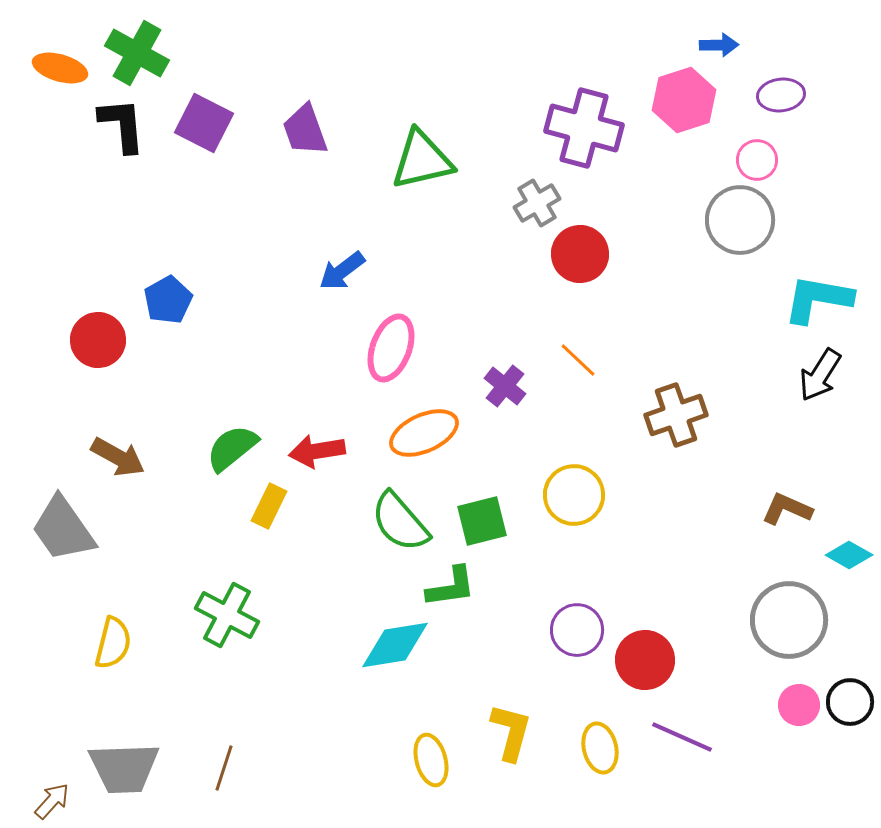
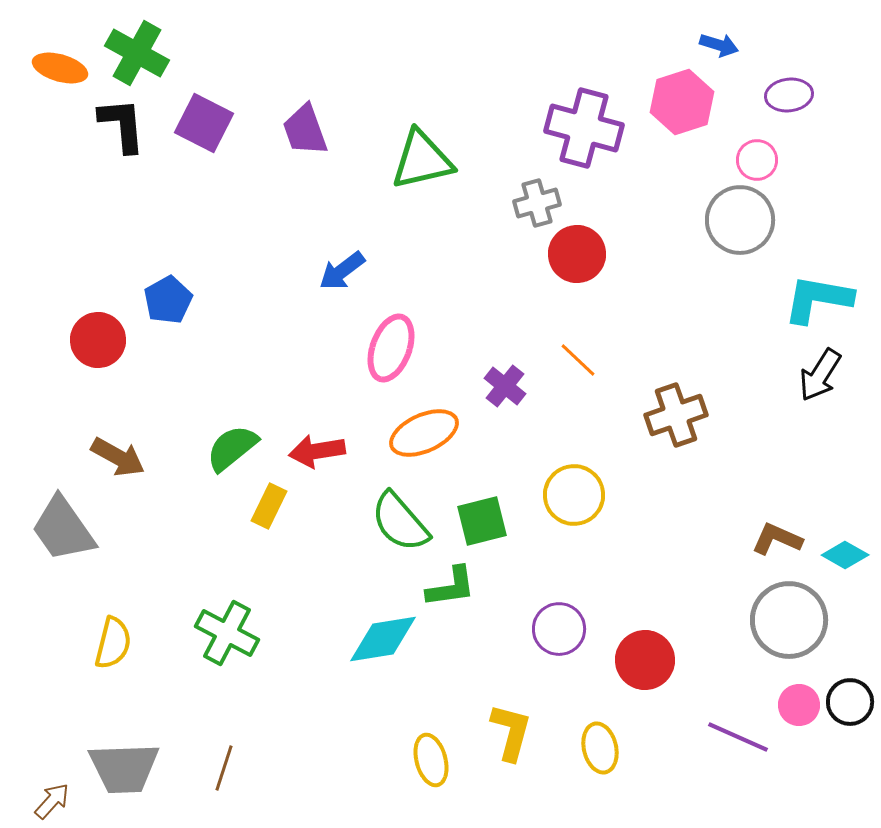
blue arrow at (719, 45): rotated 18 degrees clockwise
purple ellipse at (781, 95): moved 8 px right
pink hexagon at (684, 100): moved 2 px left, 2 px down
gray cross at (537, 203): rotated 15 degrees clockwise
red circle at (580, 254): moved 3 px left
brown L-shape at (787, 509): moved 10 px left, 30 px down
cyan diamond at (849, 555): moved 4 px left
green cross at (227, 615): moved 18 px down
purple circle at (577, 630): moved 18 px left, 1 px up
cyan diamond at (395, 645): moved 12 px left, 6 px up
purple line at (682, 737): moved 56 px right
